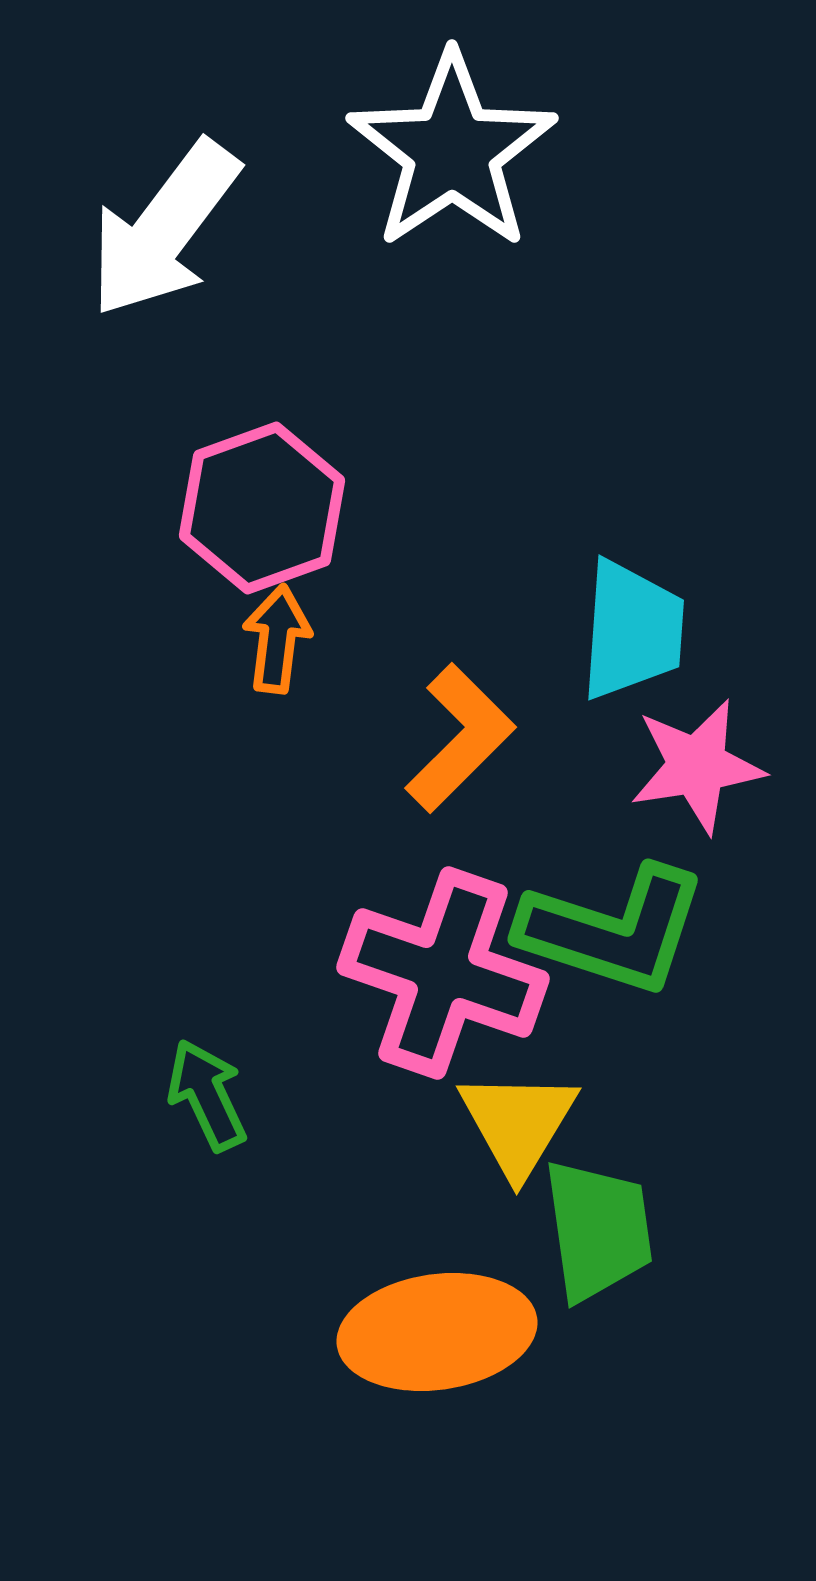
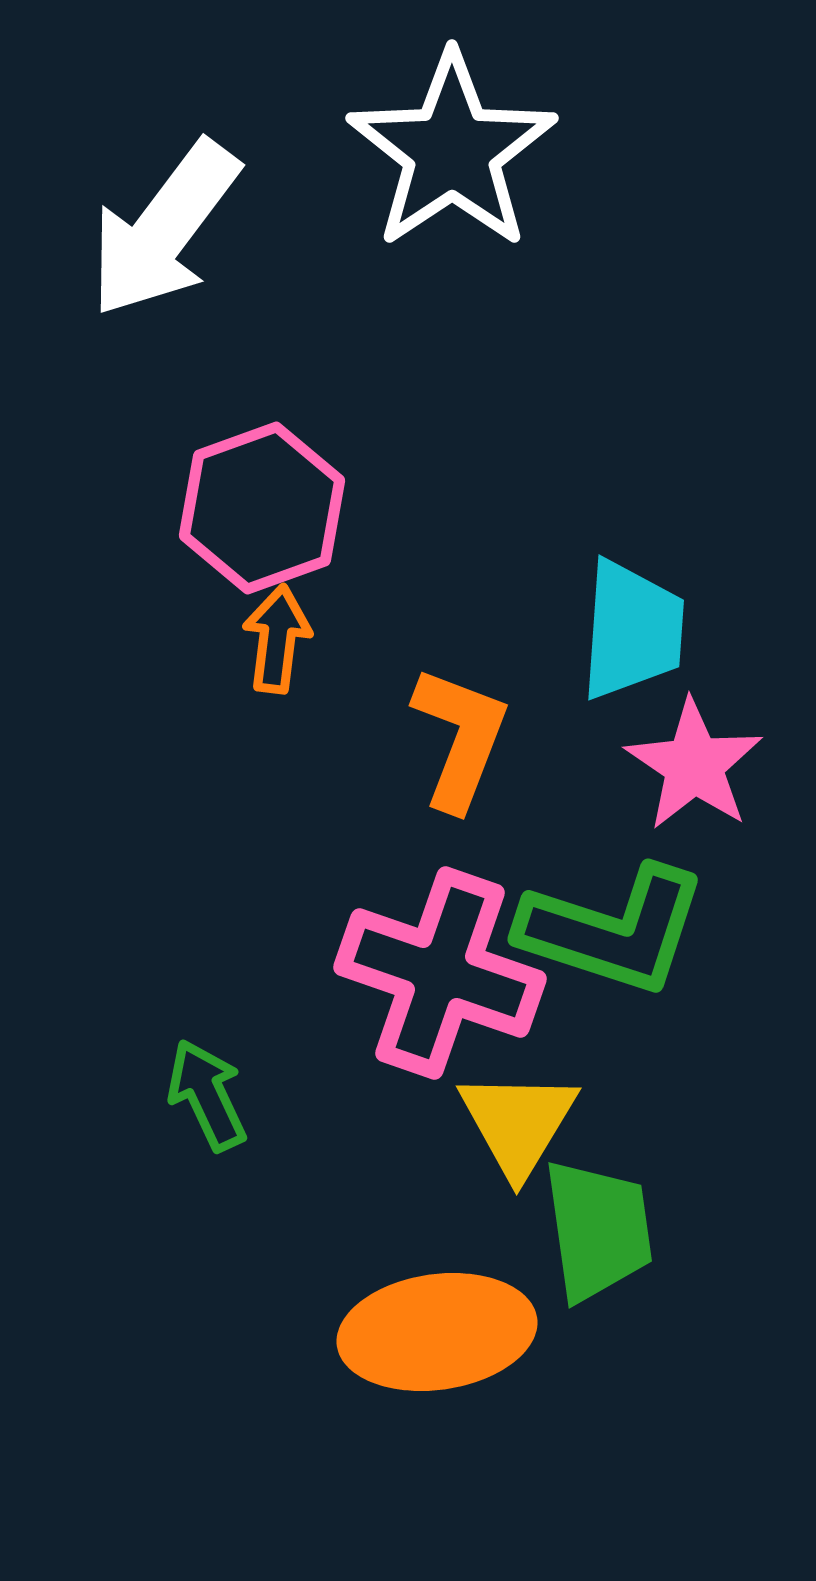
orange L-shape: rotated 24 degrees counterclockwise
pink star: moved 3 px left, 1 px up; rotated 29 degrees counterclockwise
pink cross: moved 3 px left
